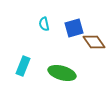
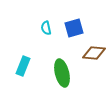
cyan semicircle: moved 2 px right, 4 px down
brown diamond: moved 11 px down; rotated 50 degrees counterclockwise
green ellipse: rotated 60 degrees clockwise
